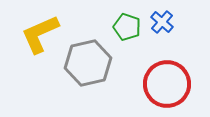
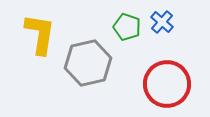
yellow L-shape: rotated 123 degrees clockwise
